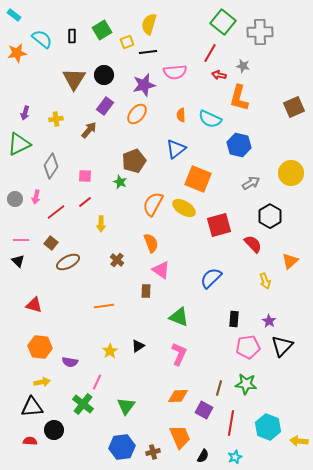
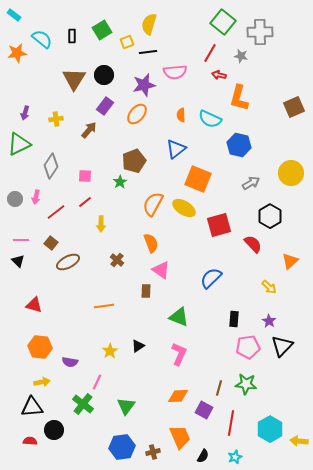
gray star at (243, 66): moved 2 px left, 10 px up
green star at (120, 182): rotated 16 degrees clockwise
yellow arrow at (265, 281): moved 4 px right, 6 px down; rotated 28 degrees counterclockwise
cyan hexagon at (268, 427): moved 2 px right, 2 px down; rotated 10 degrees clockwise
